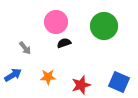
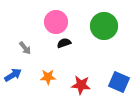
red star: rotated 24 degrees clockwise
